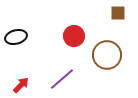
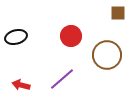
red circle: moved 3 px left
red arrow: rotated 120 degrees counterclockwise
